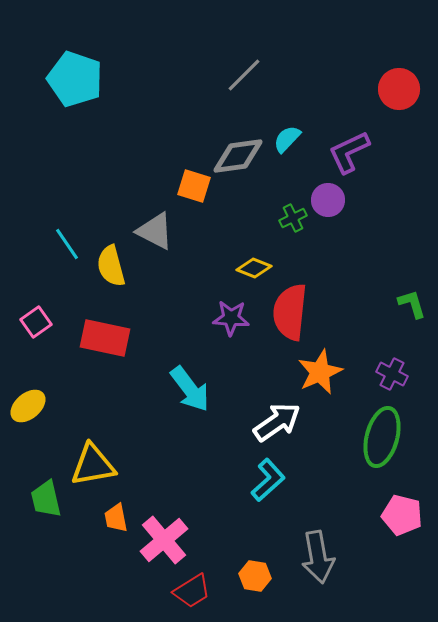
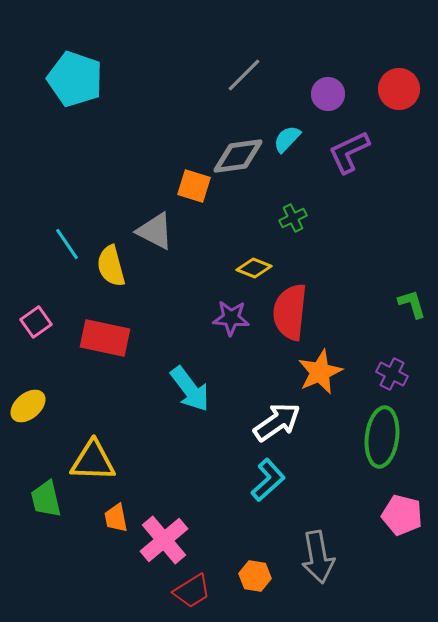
purple circle: moved 106 px up
green ellipse: rotated 8 degrees counterclockwise
yellow triangle: moved 4 px up; rotated 12 degrees clockwise
